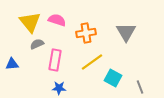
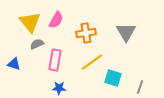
pink semicircle: moved 1 px left; rotated 102 degrees clockwise
blue triangle: moved 2 px right; rotated 24 degrees clockwise
cyan square: rotated 12 degrees counterclockwise
gray line: rotated 40 degrees clockwise
